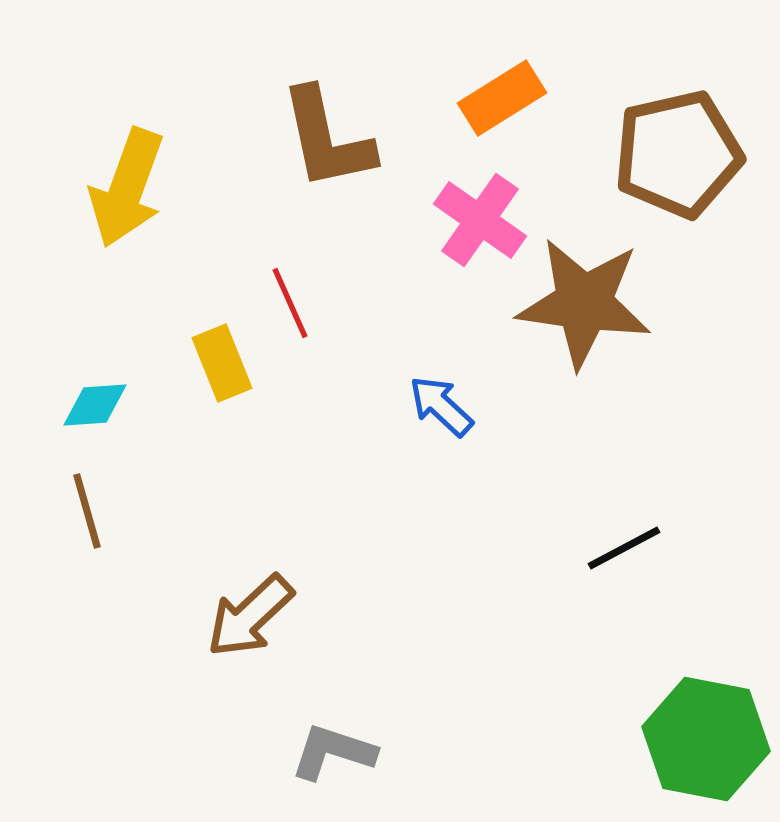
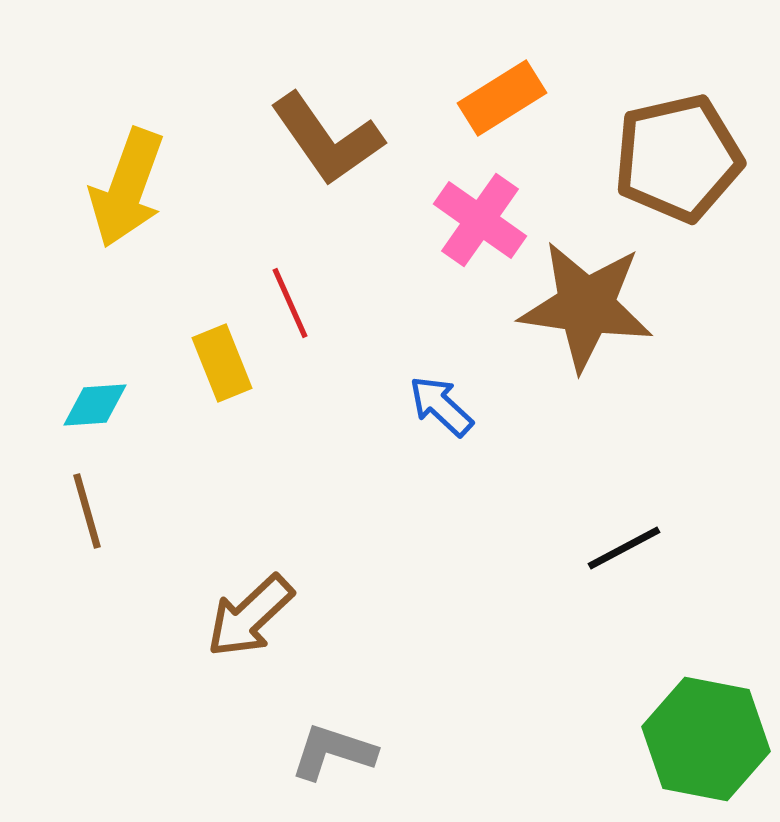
brown L-shape: rotated 23 degrees counterclockwise
brown pentagon: moved 4 px down
brown star: moved 2 px right, 3 px down
